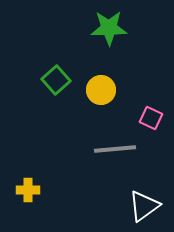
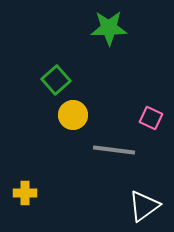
yellow circle: moved 28 px left, 25 px down
gray line: moved 1 px left, 1 px down; rotated 12 degrees clockwise
yellow cross: moved 3 px left, 3 px down
